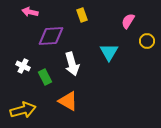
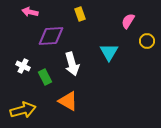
yellow rectangle: moved 2 px left, 1 px up
